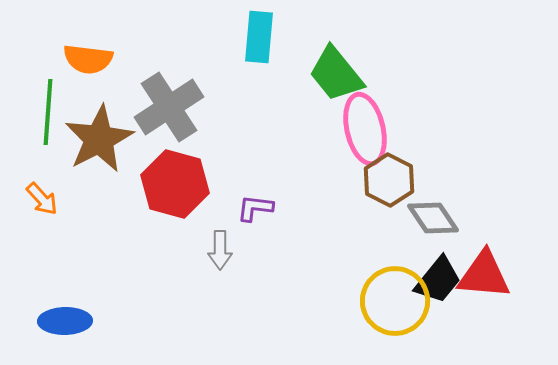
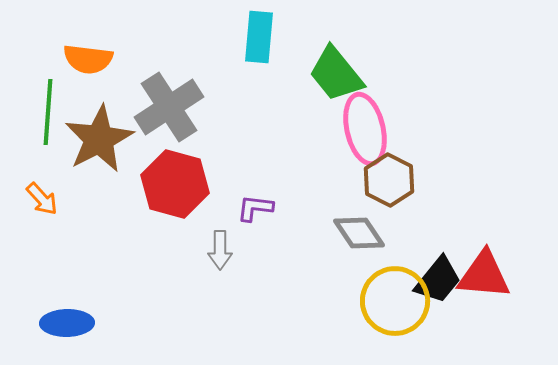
gray diamond: moved 74 px left, 15 px down
blue ellipse: moved 2 px right, 2 px down
